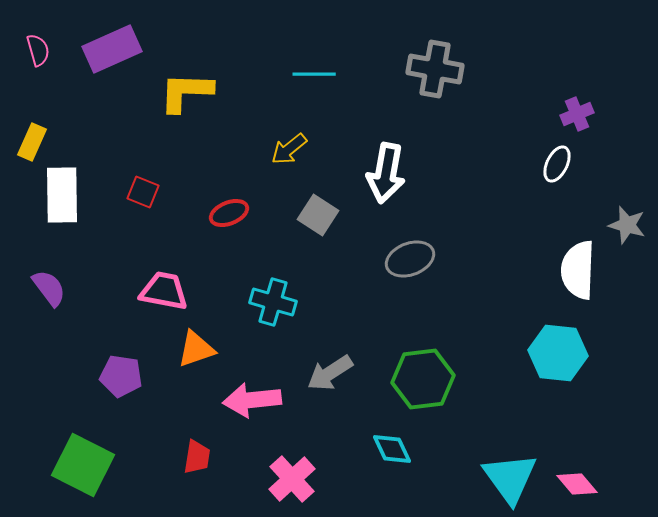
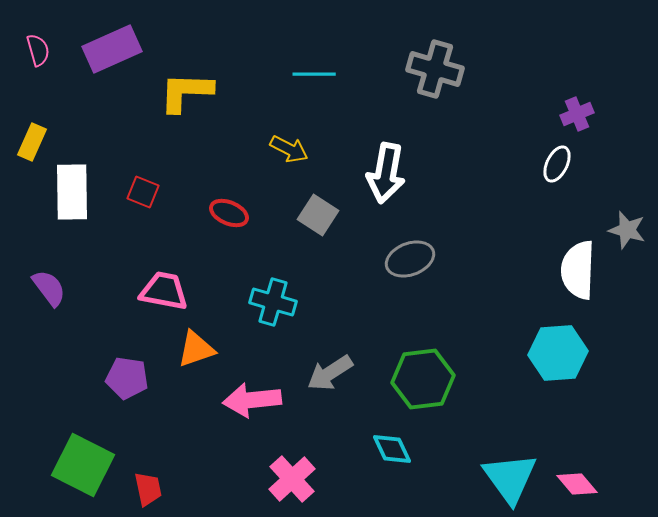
gray cross: rotated 6 degrees clockwise
yellow arrow: rotated 114 degrees counterclockwise
white rectangle: moved 10 px right, 3 px up
red ellipse: rotated 45 degrees clockwise
gray star: moved 5 px down
cyan hexagon: rotated 10 degrees counterclockwise
purple pentagon: moved 6 px right, 2 px down
red trapezoid: moved 49 px left, 32 px down; rotated 21 degrees counterclockwise
